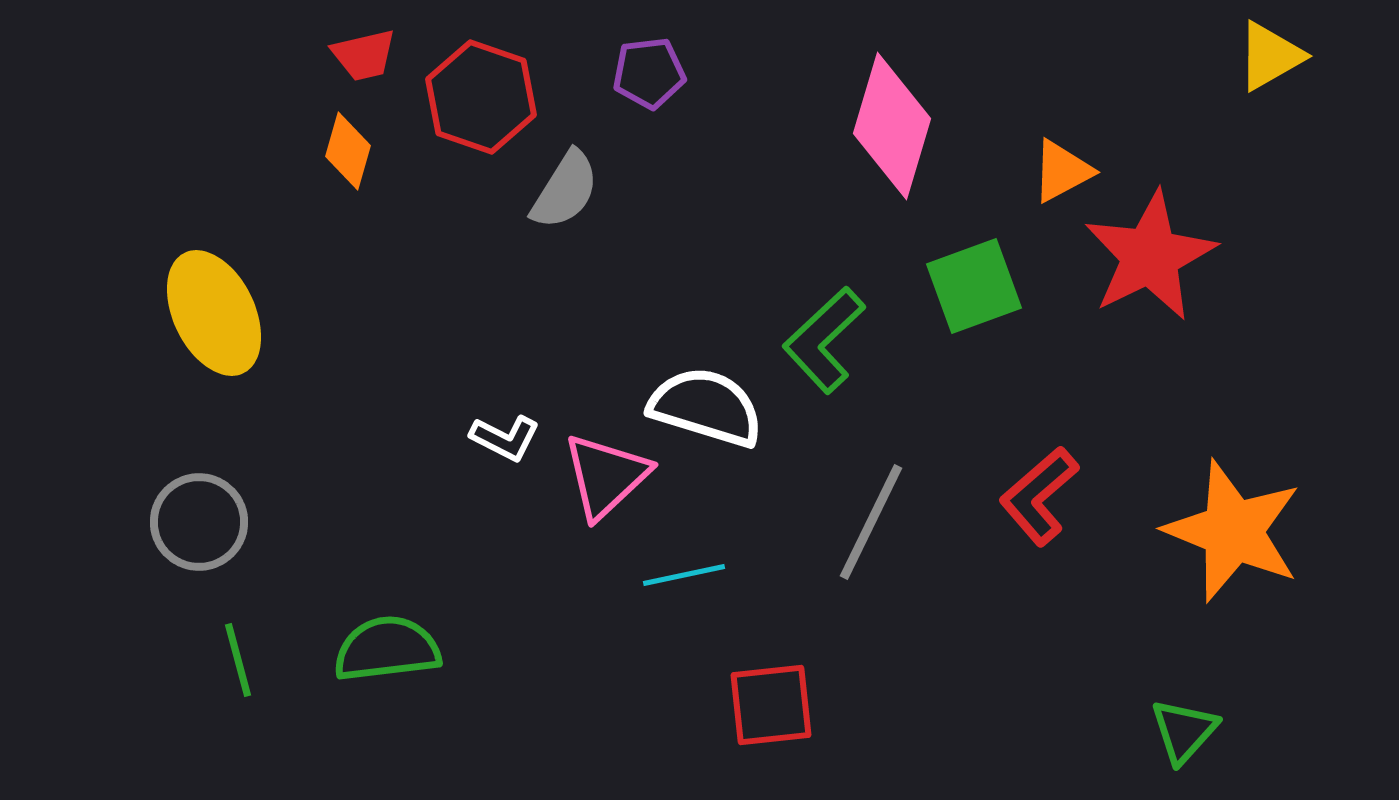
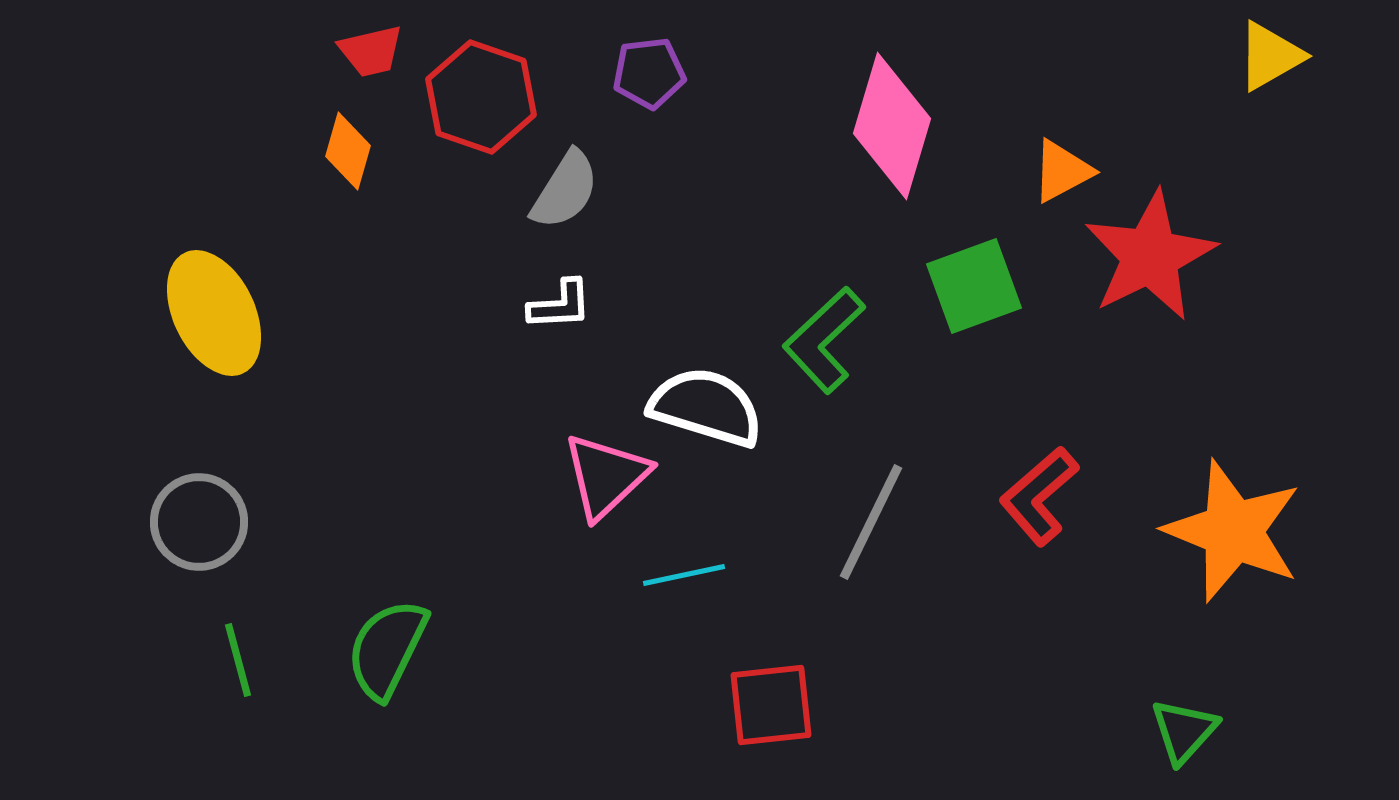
red trapezoid: moved 7 px right, 4 px up
white L-shape: moved 55 px right, 133 px up; rotated 30 degrees counterclockwise
green semicircle: rotated 57 degrees counterclockwise
